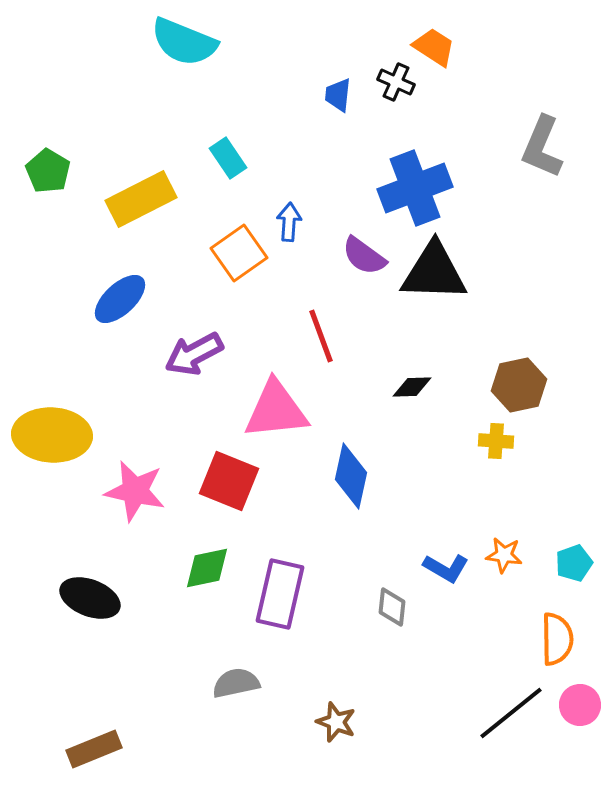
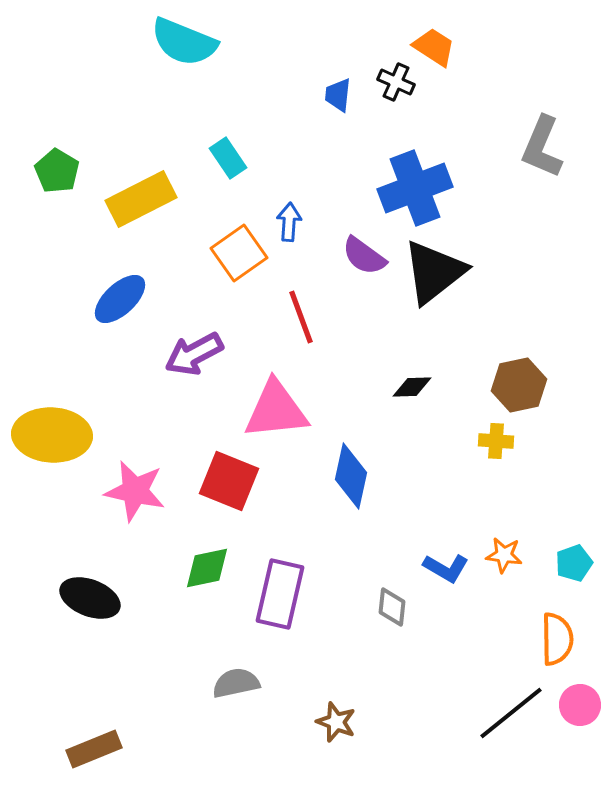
green pentagon: moved 9 px right
black triangle: rotated 40 degrees counterclockwise
red line: moved 20 px left, 19 px up
